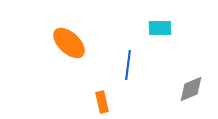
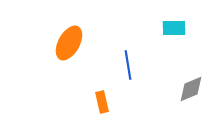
cyan rectangle: moved 14 px right
orange ellipse: rotated 76 degrees clockwise
blue line: rotated 16 degrees counterclockwise
